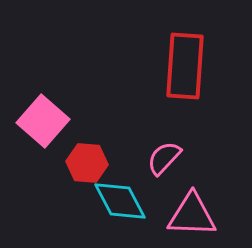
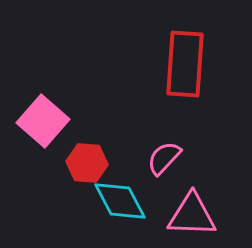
red rectangle: moved 2 px up
